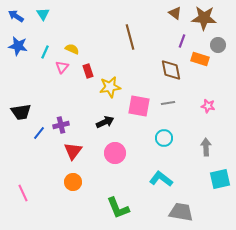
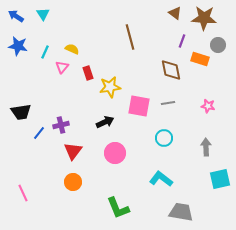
red rectangle: moved 2 px down
